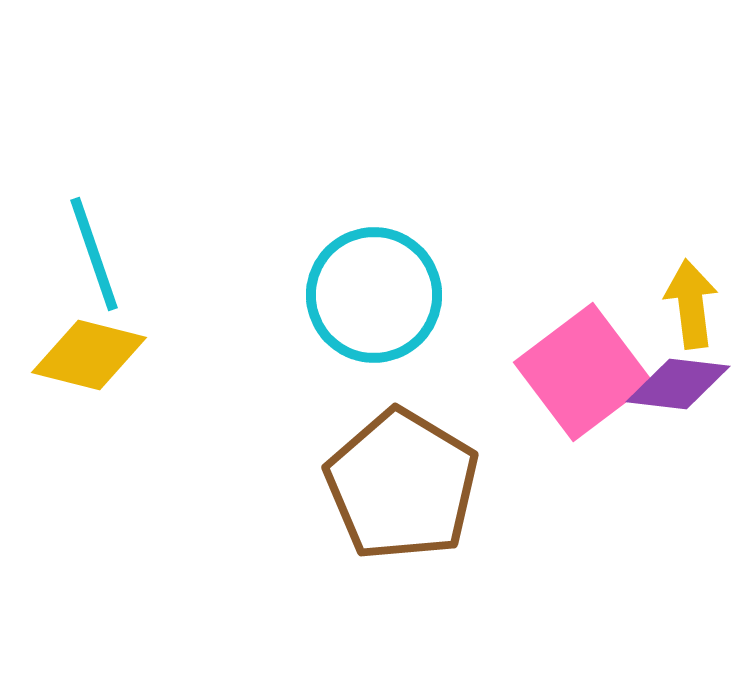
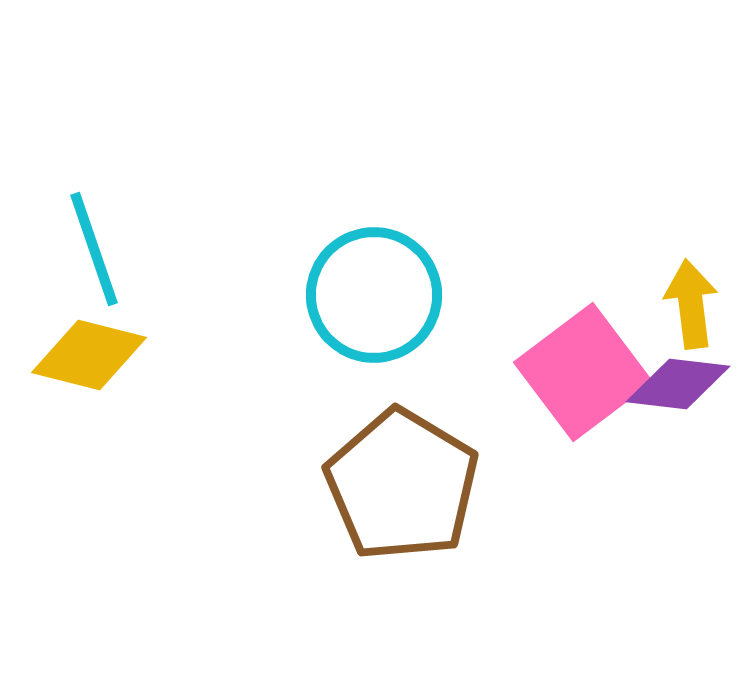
cyan line: moved 5 px up
